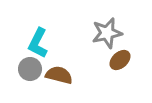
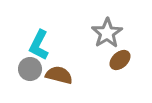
gray star: rotated 20 degrees counterclockwise
cyan L-shape: moved 1 px right, 2 px down
